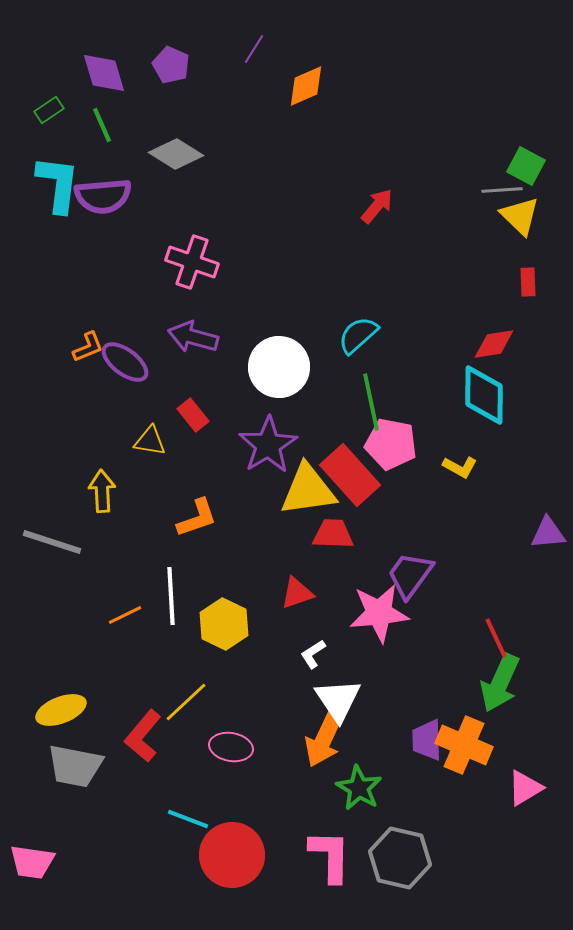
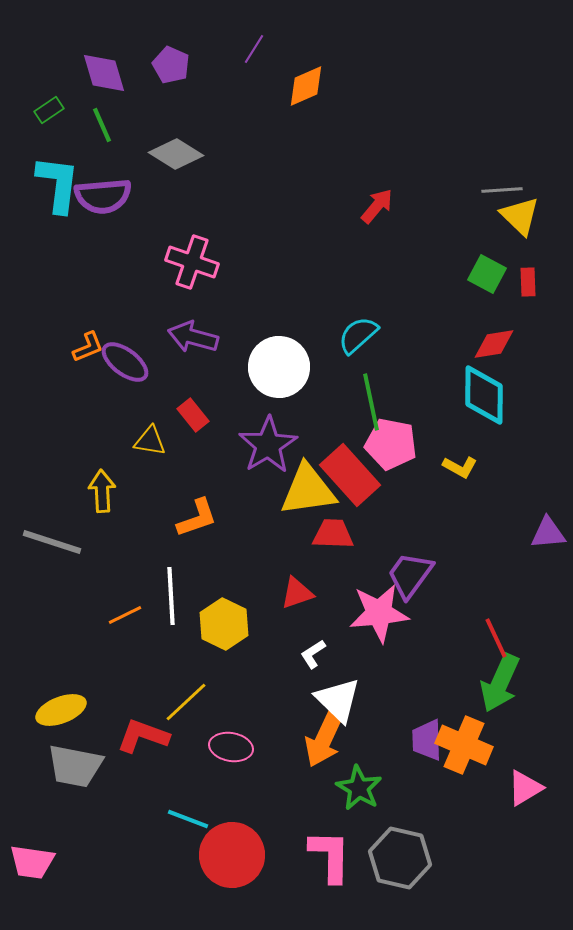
green square at (526, 166): moved 39 px left, 108 px down
white triangle at (338, 700): rotated 12 degrees counterclockwise
red L-shape at (143, 736): rotated 70 degrees clockwise
